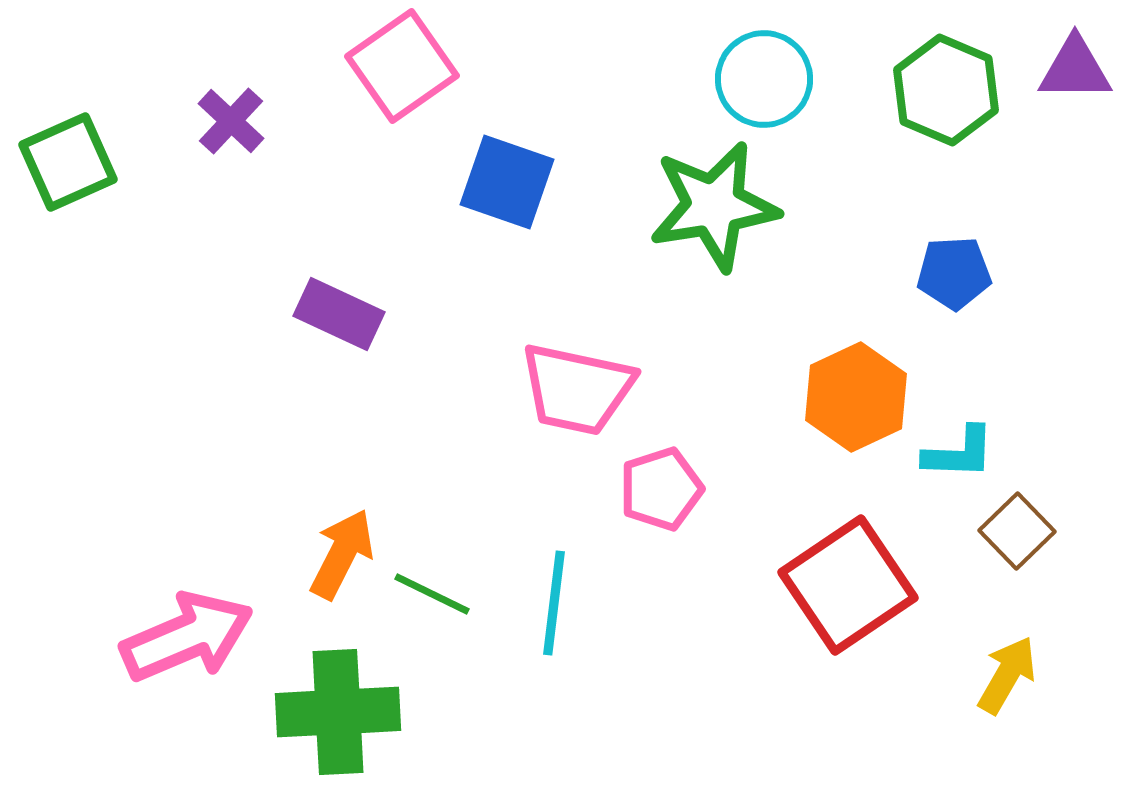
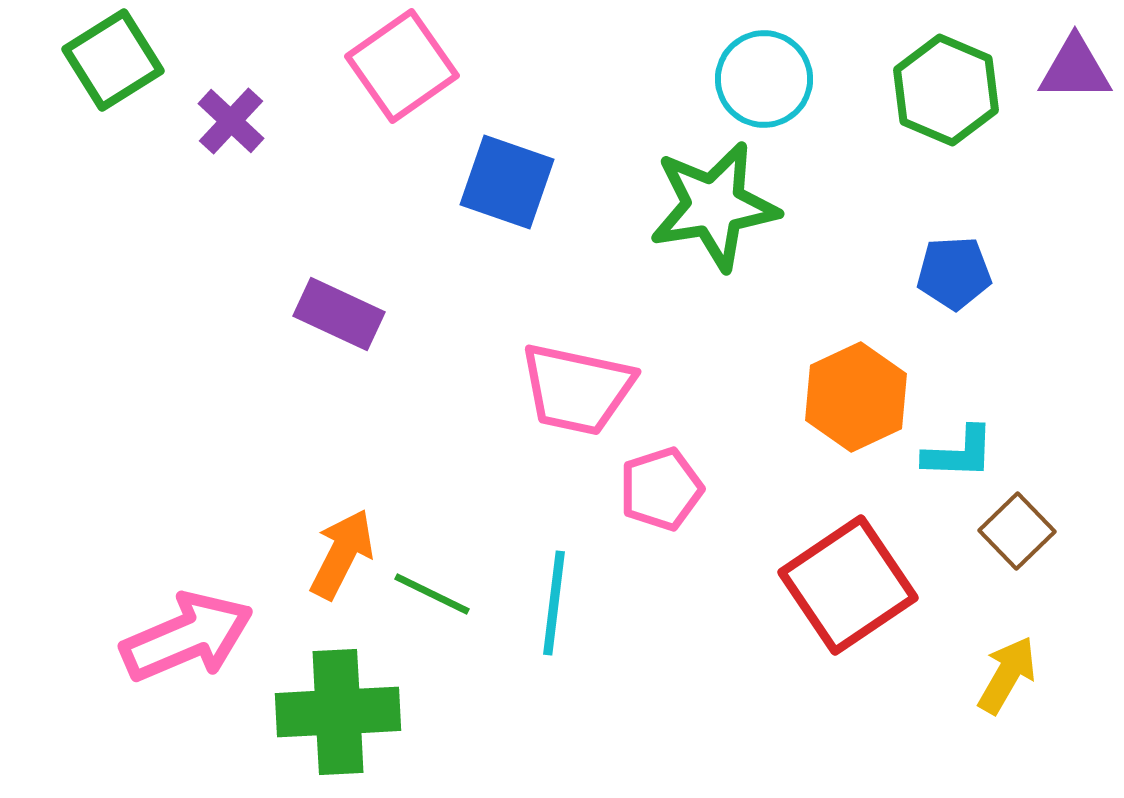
green square: moved 45 px right, 102 px up; rotated 8 degrees counterclockwise
